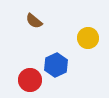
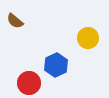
brown semicircle: moved 19 px left
red circle: moved 1 px left, 3 px down
